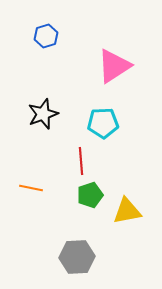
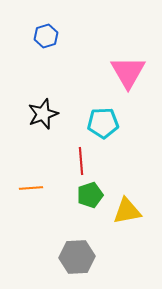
pink triangle: moved 14 px right, 6 px down; rotated 27 degrees counterclockwise
orange line: rotated 15 degrees counterclockwise
